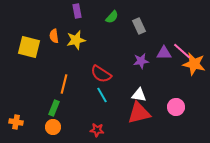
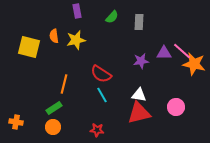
gray rectangle: moved 4 px up; rotated 28 degrees clockwise
green rectangle: rotated 35 degrees clockwise
